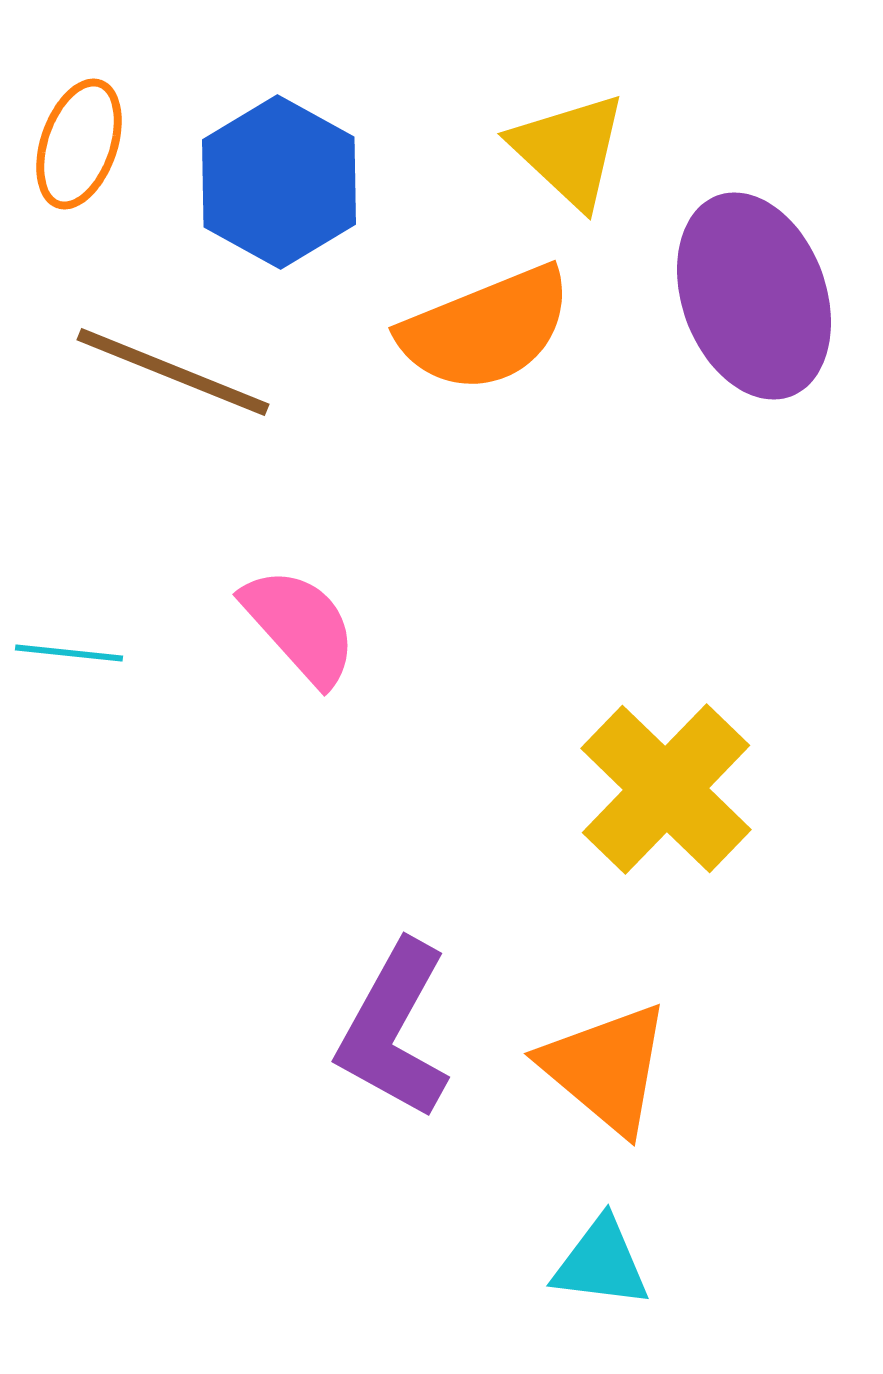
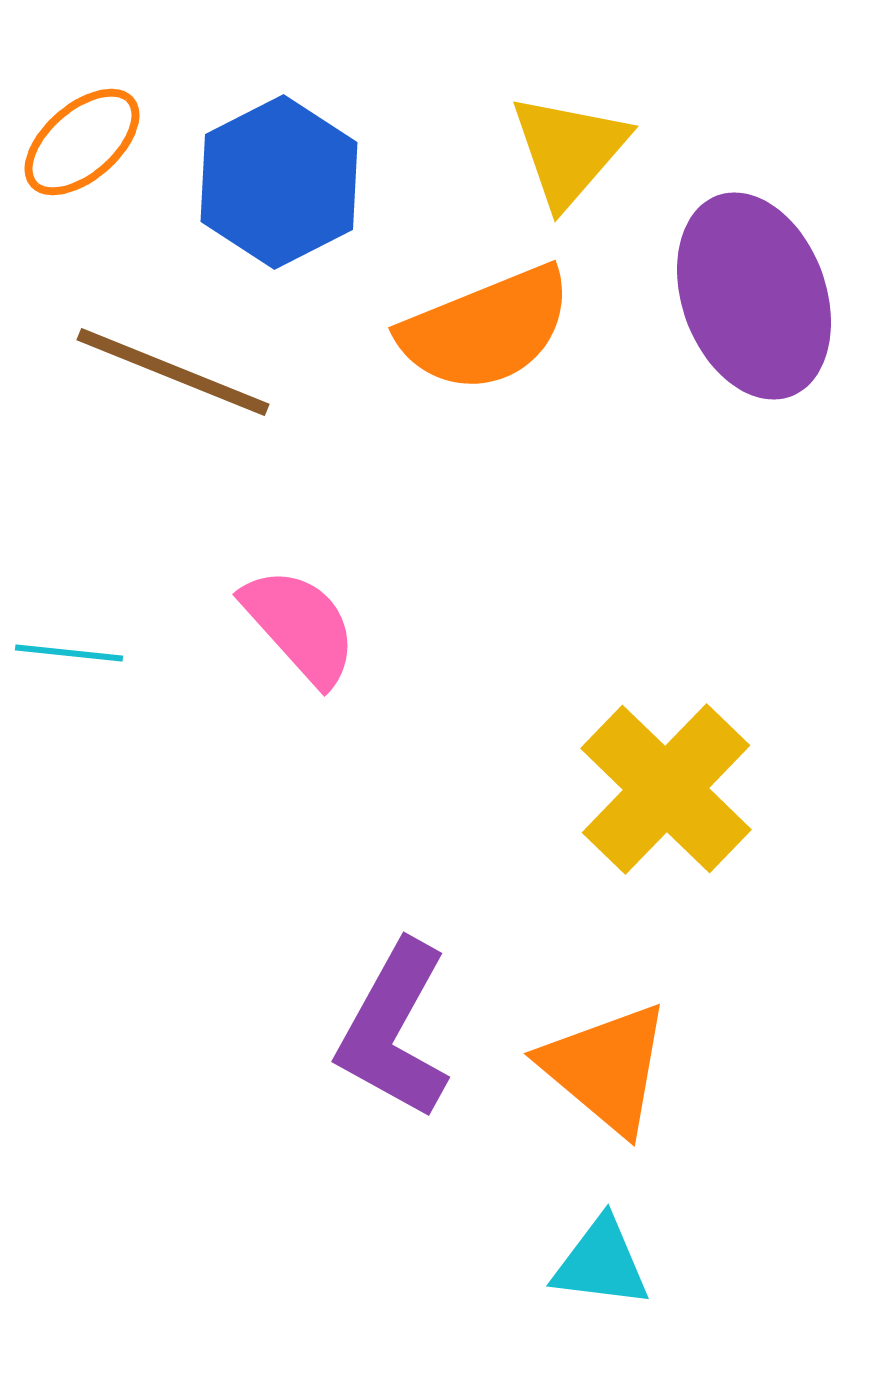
orange ellipse: moved 3 px right, 2 px up; rotated 30 degrees clockwise
yellow triangle: rotated 28 degrees clockwise
blue hexagon: rotated 4 degrees clockwise
